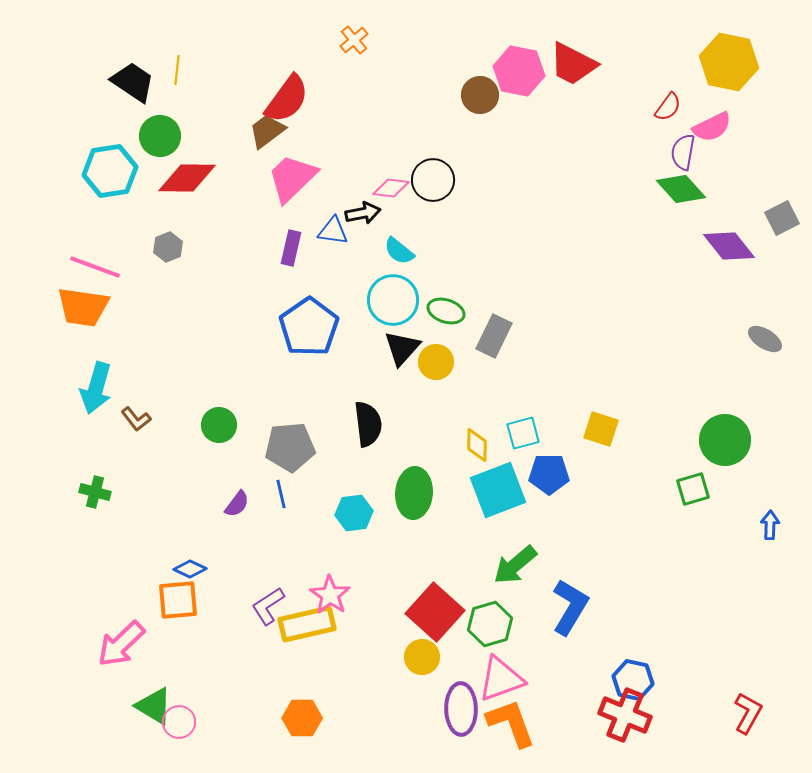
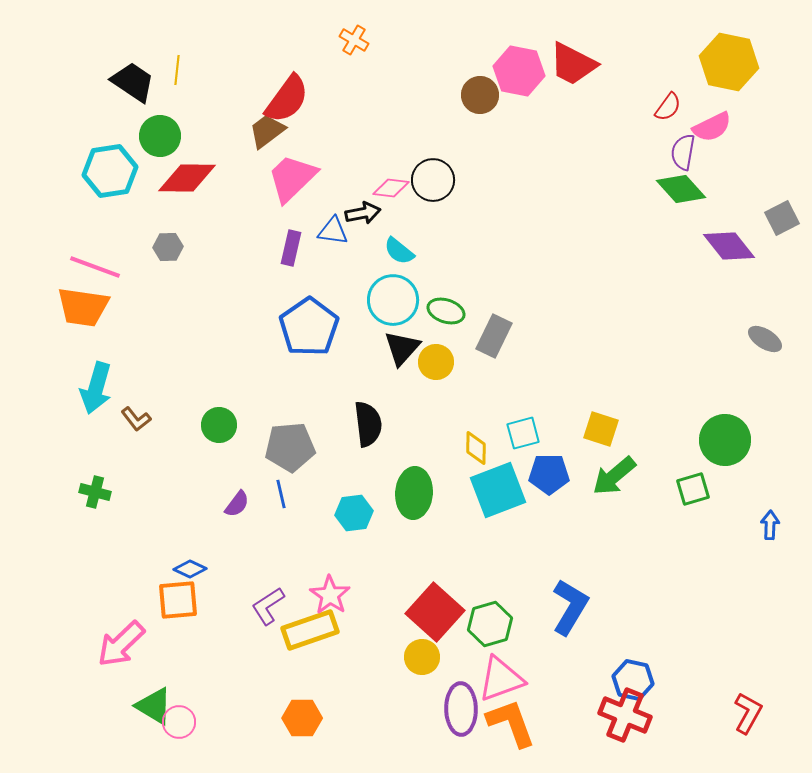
orange cross at (354, 40): rotated 20 degrees counterclockwise
gray hexagon at (168, 247): rotated 20 degrees clockwise
yellow diamond at (477, 445): moved 1 px left, 3 px down
green arrow at (515, 565): moved 99 px right, 89 px up
yellow rectangle at (307, 624): moved 3 px right, 6 px down; rotated 6 degrees counterclockwise
